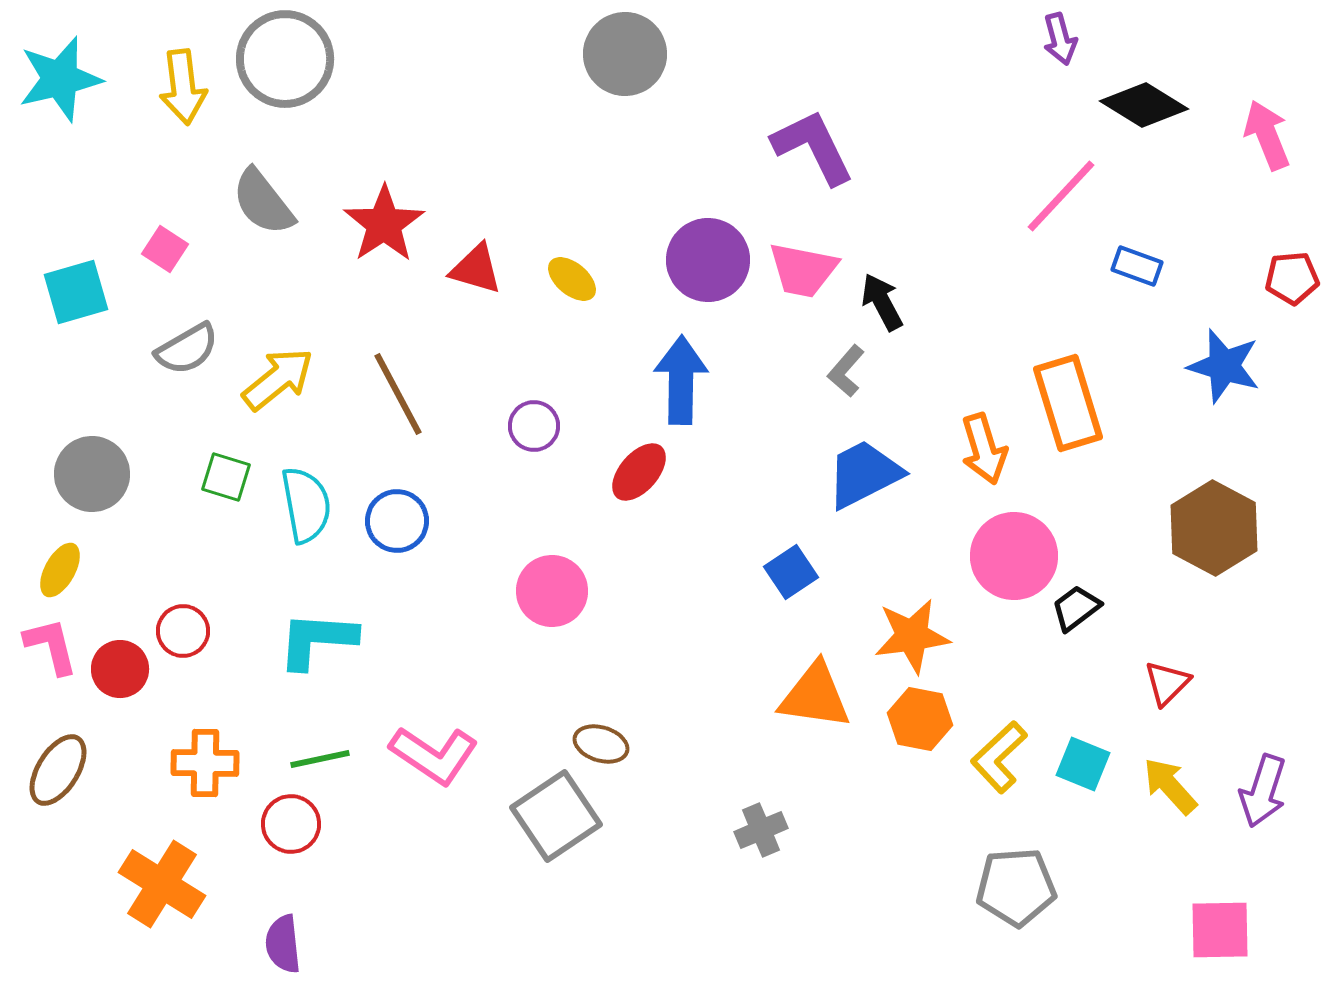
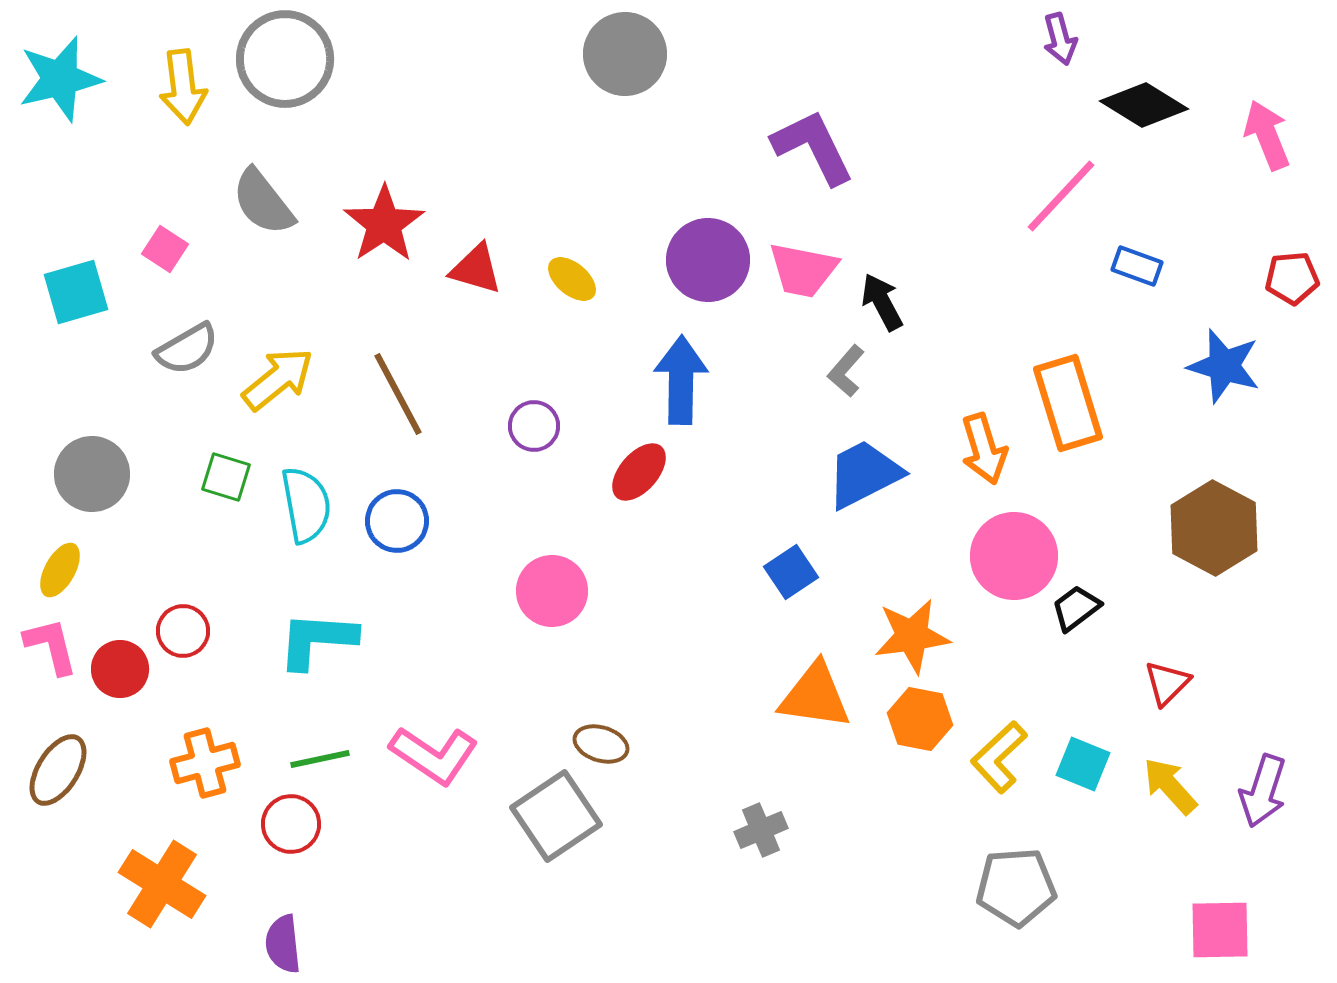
orange cross at (205, 763): rotated 16 degrees counterclockwise
